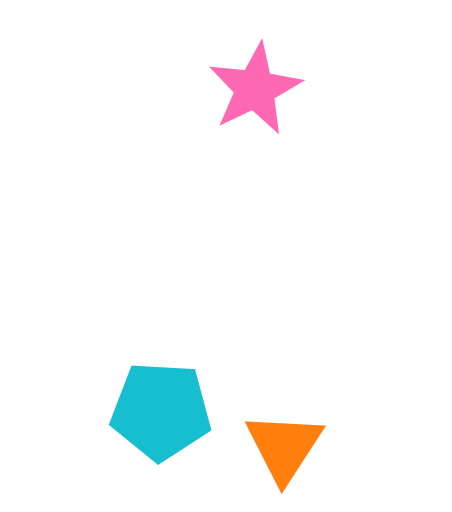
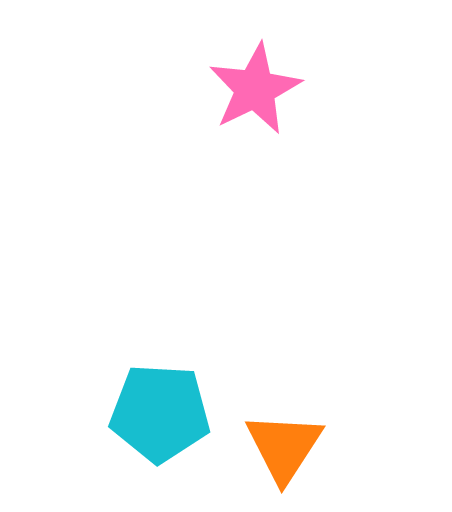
cyan pentagon: moved 1 px left, 2 px down
